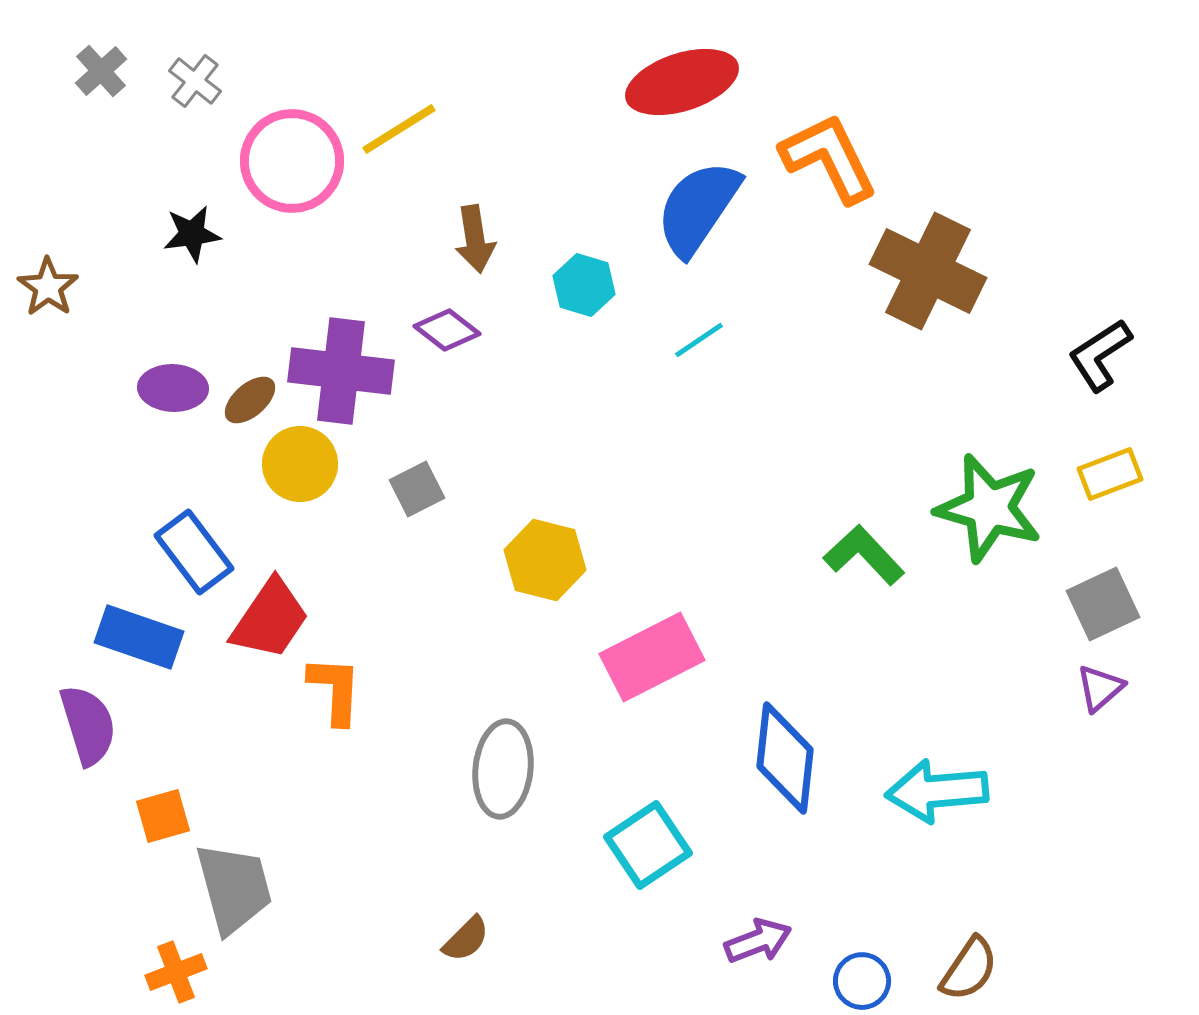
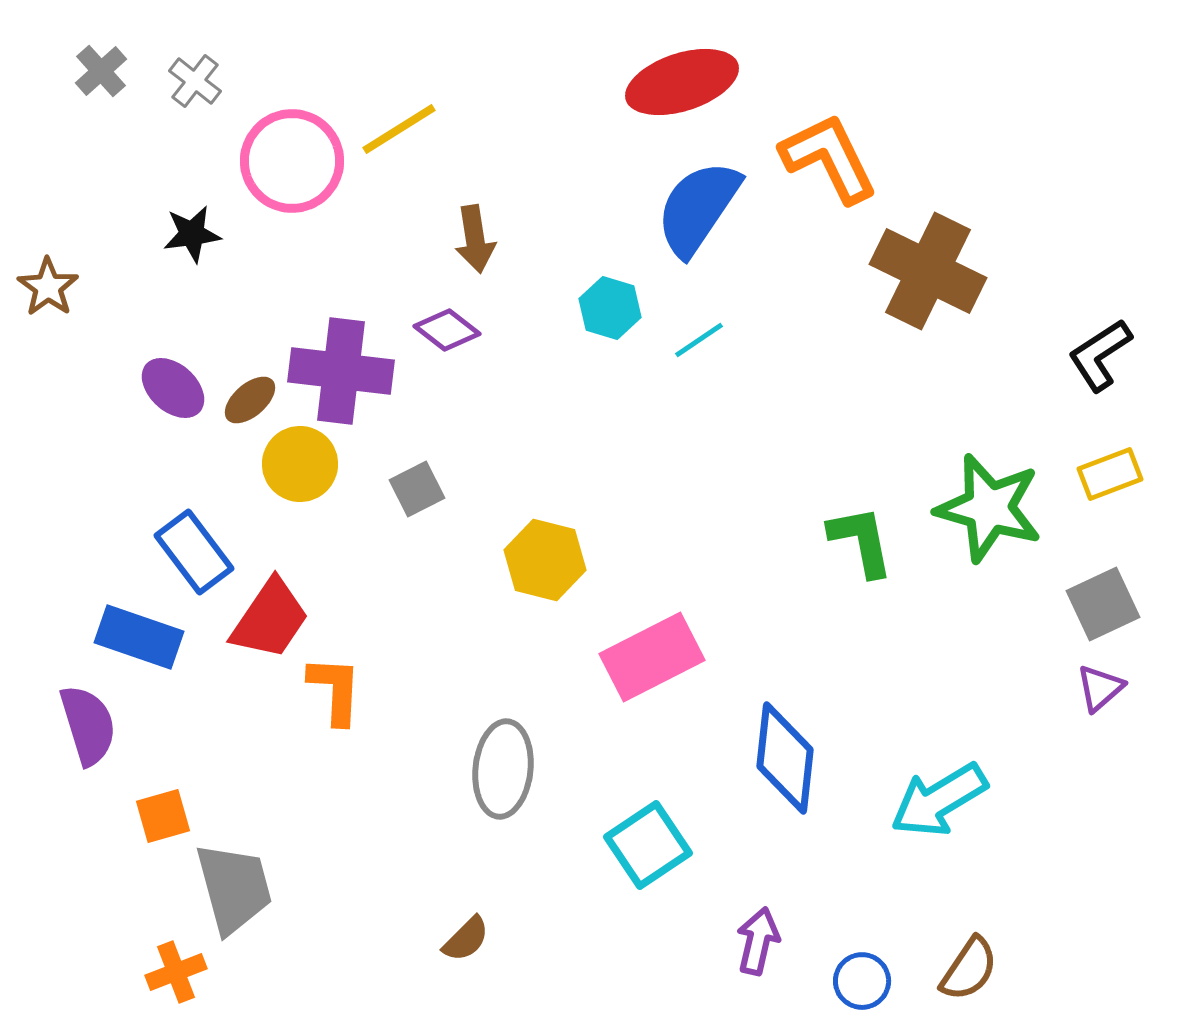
cyan hexagon at (584, 285): moved 26 px right, 23 px down
purple ellipse at (173, 388): rotated 40 degrees clockwise
green L-shape at (864, 555): moved 3 px left, 14 px up; rotated 32 degrees clockwise
cyan arrow at (937, 791): moved 2 px right, 9 px down; rotated 26 degrees counterclockwise
purple arrow at (758, 941): rotated 56 degrees counterclockwise
